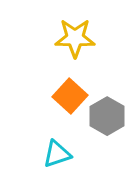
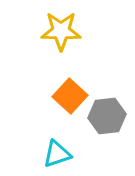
yellow star: moved 14 px left, 7 px up
gray hexagon: rotated 24 degrees clockwise
